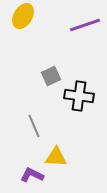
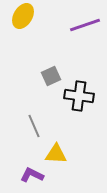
yellow triangle: moved 3 px up
